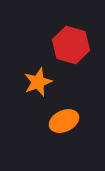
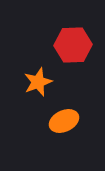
red hexagon: moved 2 px right; rotated 18 degrees counterclockwise
